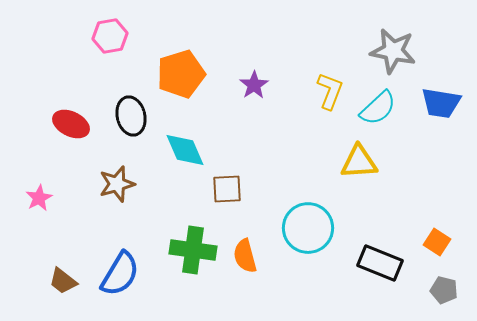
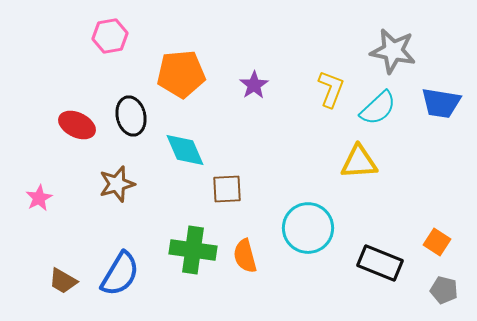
orange pentagon: rotated 12 degrees clockwise
yellow L-shape: moved 1 px right, 2 px up
red ellipse: moved 6 px right, 1 px down
brown trapezoid: rotated 8 degrees counterclockwise
